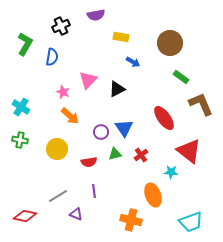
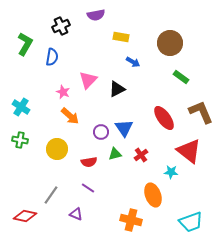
brown L-shape: moved 8 px down
purple line: moved 6 px left, 3 px up; rotated 48 degrees counterclockwise
gray line: moved 7 px left, 1 px up; rotated 24 degrees counterclockwise
